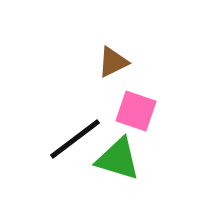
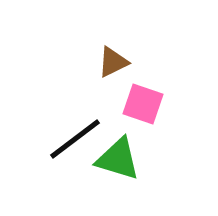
pink square: moved 7 px right, 7 px up
